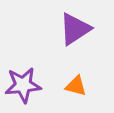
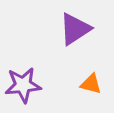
orange triangle: moved 15 px right, 2 px up
